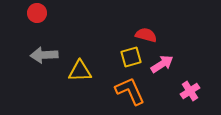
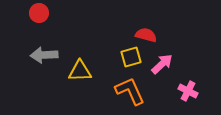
red circle: moved 2 px right
pink arrow: rotated 10 degrees counterclockwise
pink cross: moved 2 px left; rotated 30 degrees counterclockwise
